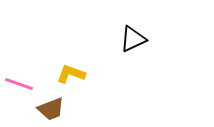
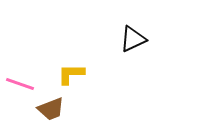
yellow L-shape: rotated 20 degrees counterclockwise
pink line: moved 1 px right
